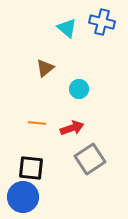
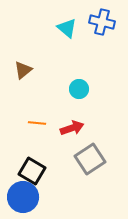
brown triangle: moved 22 px left, 2 px down
black square: moved 1 px right, 3 px down; rotated 24 degrees clockwise
